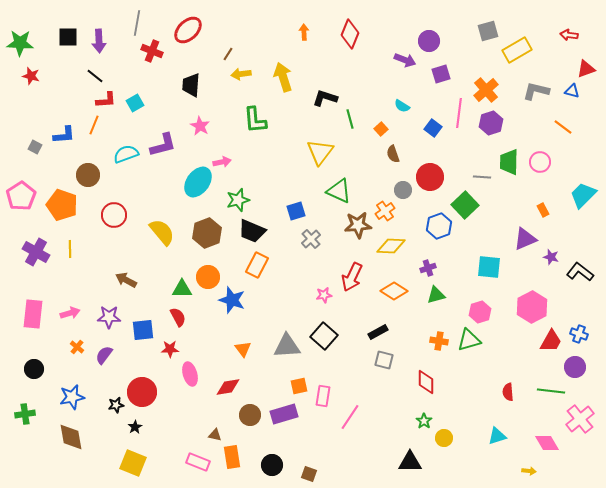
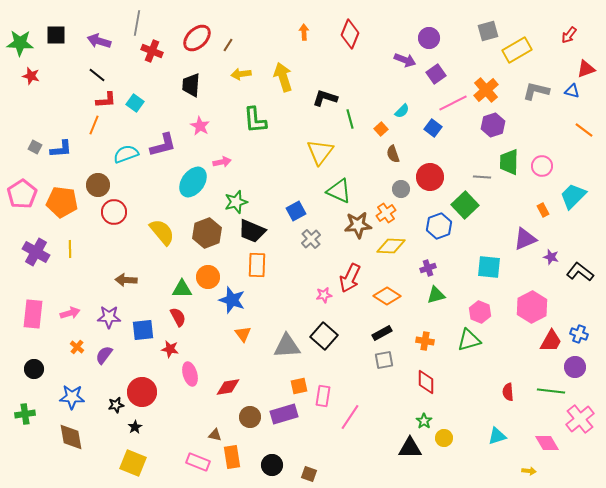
red ellipse at (188, 30): moved 9 px right, 8 px down
red arrow at (569, 35): rotated 60 degrees counterclockwise
black square at (68, 37): moved 12 px left, 2 px up
purple arrow at (99, 41): rotated 110 degrees clockwise
purple circle at (429, 41): moved 3 px up
brown line at (228, 54): moved 9 px up
purple square at (441, 74): moved 5 px left; rotated 18 degrees counterclockwise
black line at (95, 76): moved 2 px right, 1 px up
cyan square at (135, 103): rotated 24 degrees counterclockwise
cyan semicircle at (402, 106): moved 5 px down; rotated 77 degrees counterclockwise
pink line at (459, 113): moved 6 px left, 10 px up; rotated 56 degrees clockwise
purple hexagon at (491, 123): moved 2 px right, 2 px down
orange line at (563, 127): moved 21 px right, 3 px down
blue L-shape at (64, 135): moved 3 px left, 14 px down
pink circle at (540, 162): moved 2 px right, 4 px down
brown circle at (88, 175): moved 10 px right, 10 px down
cyan ellipse at (198, 182): moved 5 px left
gray circle at (403, 190): moved 2 px left, 1 px up
cyan trapezoid at (583, 195): moved 10 px left, 1 px down
pink pentagon at (21, 196): moved 1 px right, 2 px up
green star at (238, 200): moved 2 px left, 2 px down
orange pentagon at (62, 205): moved 3 px up; rotated 12 degrees counterclockwise
blue square at (296, 211): rotated 12 degrees counterclockwise
orange cross at (385, 211): moved 1 px right, 2 px down
red circle at (114, 215): moved 3 px up
orange rectangle at (257, 265): rotated 25 degrees counterclockwise
red arrow at (352, 277): moved 2 px left, 1 px down
brown arrow at (126, 280): rotated 25 degrees counterclockwise
orange diamond at (394, 291): moved 7 px left, 5 px down
pink hexagon at (480, 312): rotated 20 degrees counterclockwise
black rectangle at (378, 332): moved 4 px right, 1 px down
orange cross at (439, 341): moved 14 px left
red star at (170, 349): rotated 12 degrees clockwise
orange triangle at (243, 349): moved 15 px up
gray square at (384, 360): rotated 24 degrees counterclockwise
blue star at (72, 397): rotated 15 degrees clockwise
brown circle at (250, 415): moved 2 px down
black triangle at (410, 462): moved 14 px up
